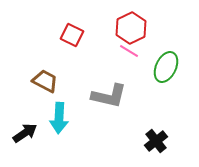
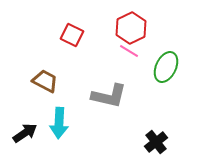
cyan arrow: moved 5 px down
black cross: moved 1 px down
